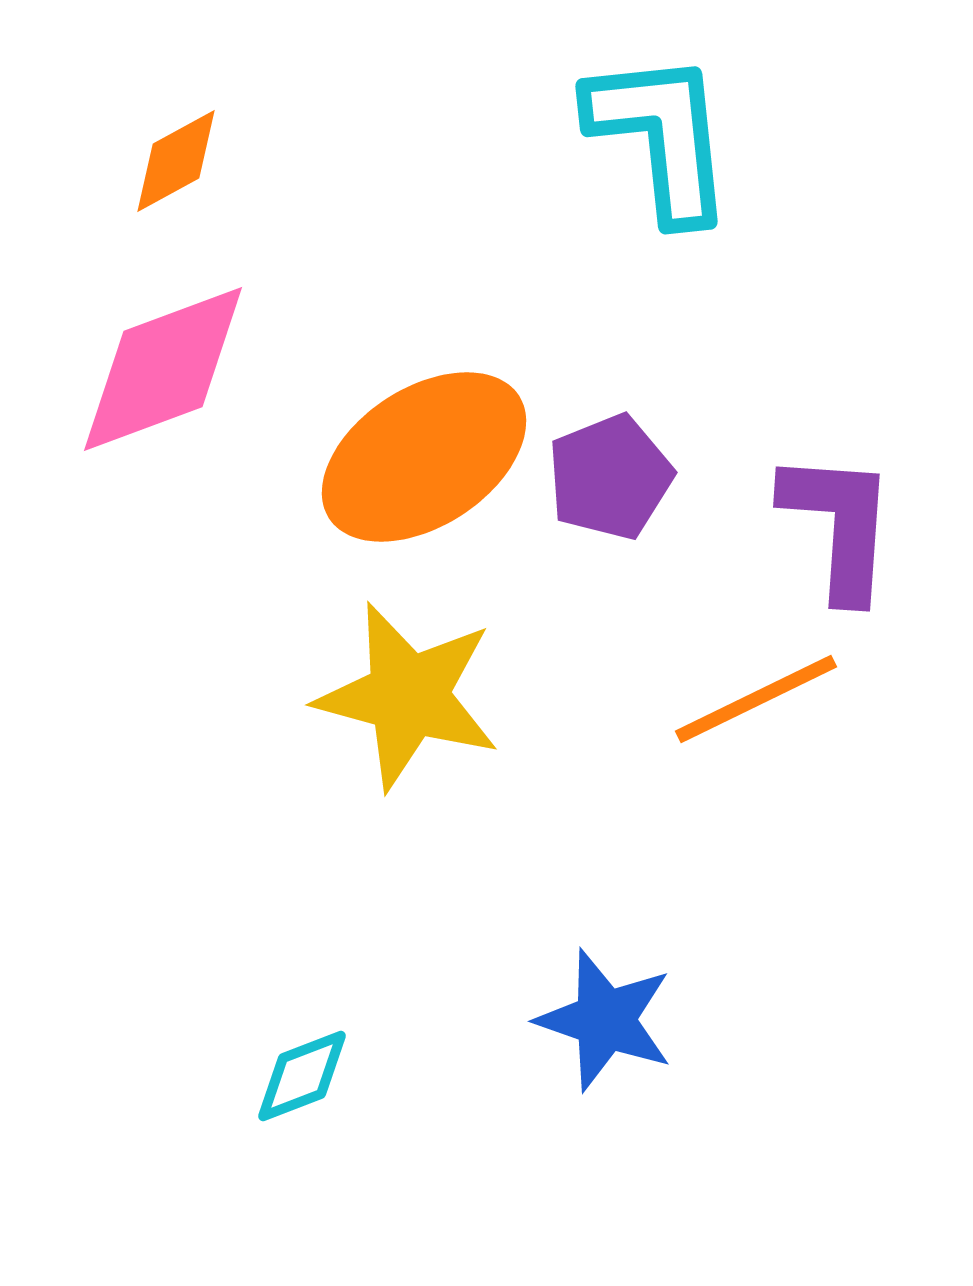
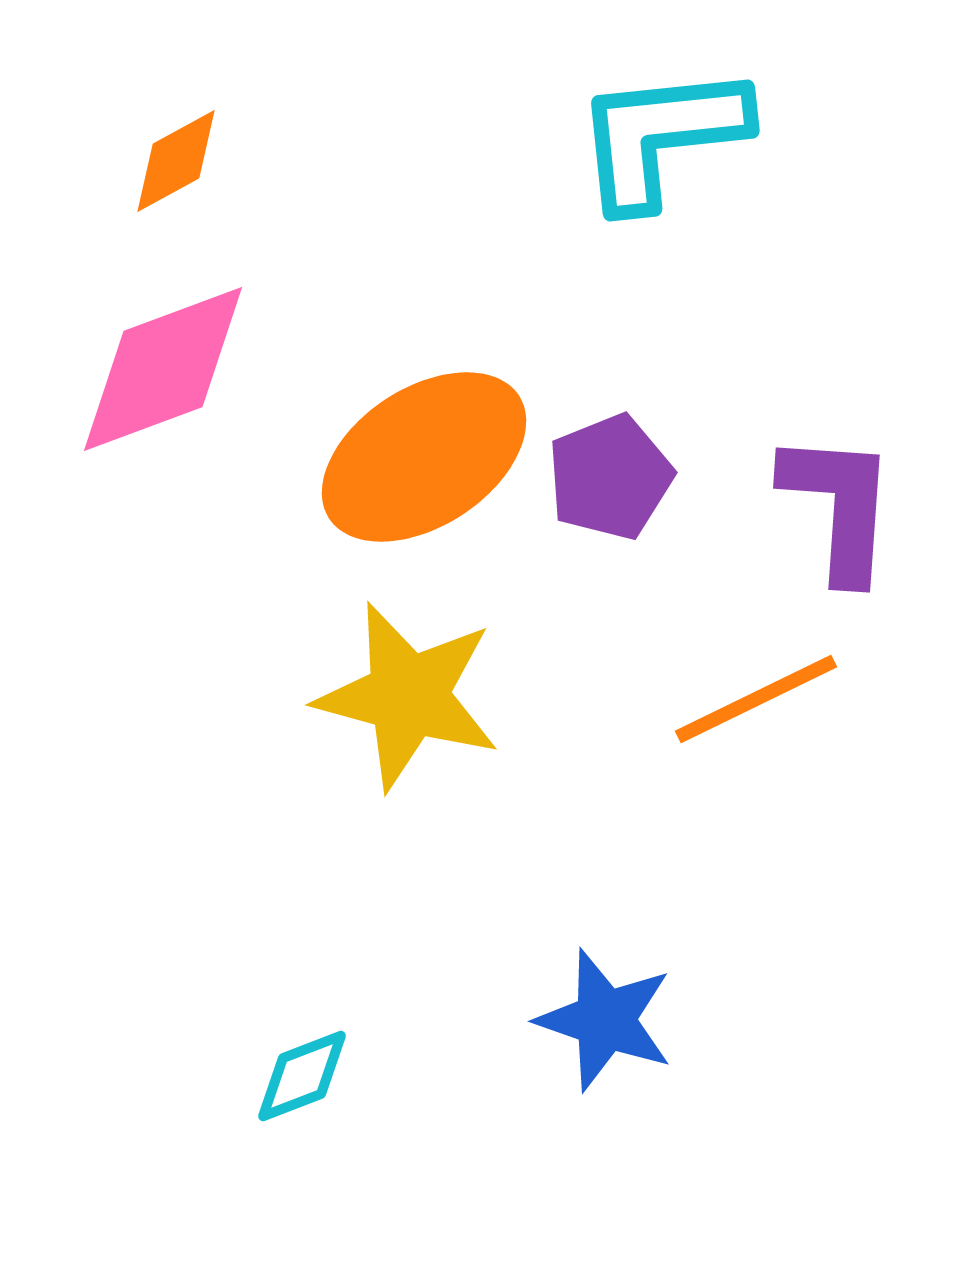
cyan L-shape: rotated 90 degrees counterclockwise
purple L-shape: moved 19 px up
